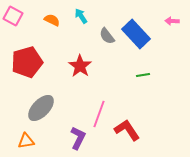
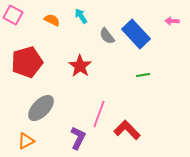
pink square: moved 1 px up
red L-shape: rotated 12 degrees counterclockwise
orange triangle: rotated 18 degrees counterclockwise
